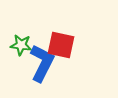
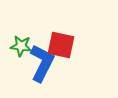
green star: moved 1 px down
